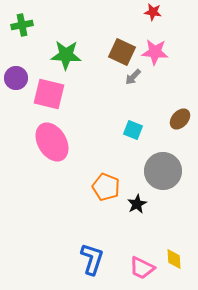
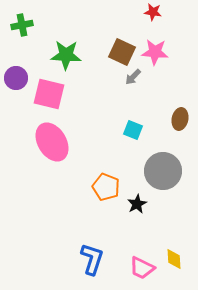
brown ellipse: rotated 30 degrees counterclockwise
